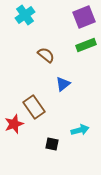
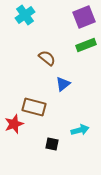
brown semicircle: moved 1 px right, 3 px down
brown rectangle: rotated 40 degrees counterclockwise
